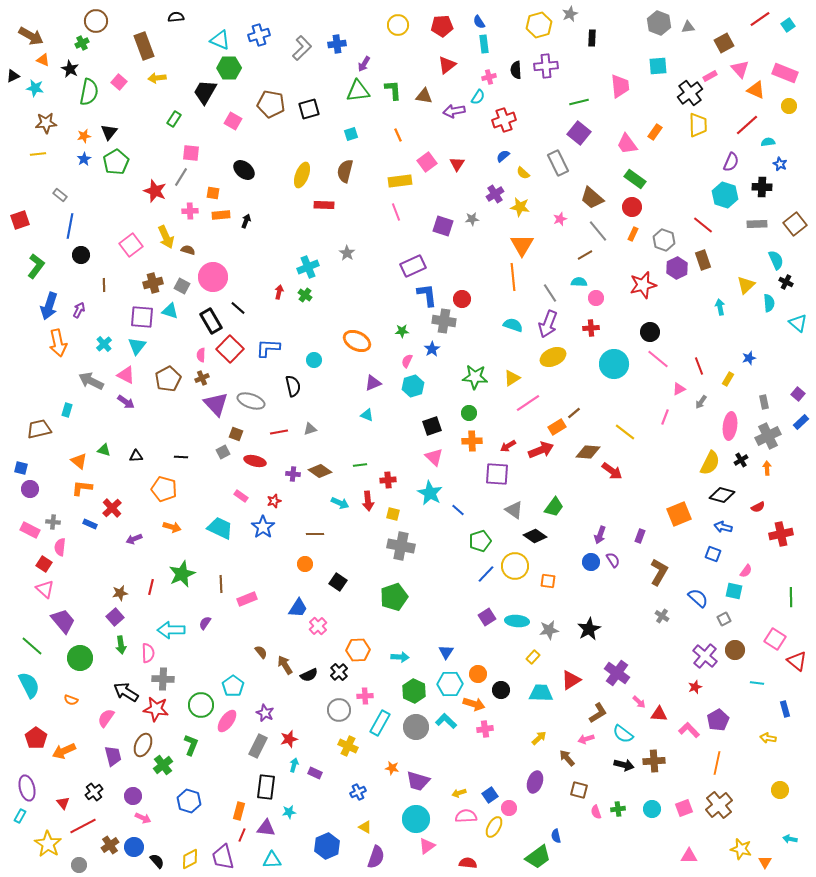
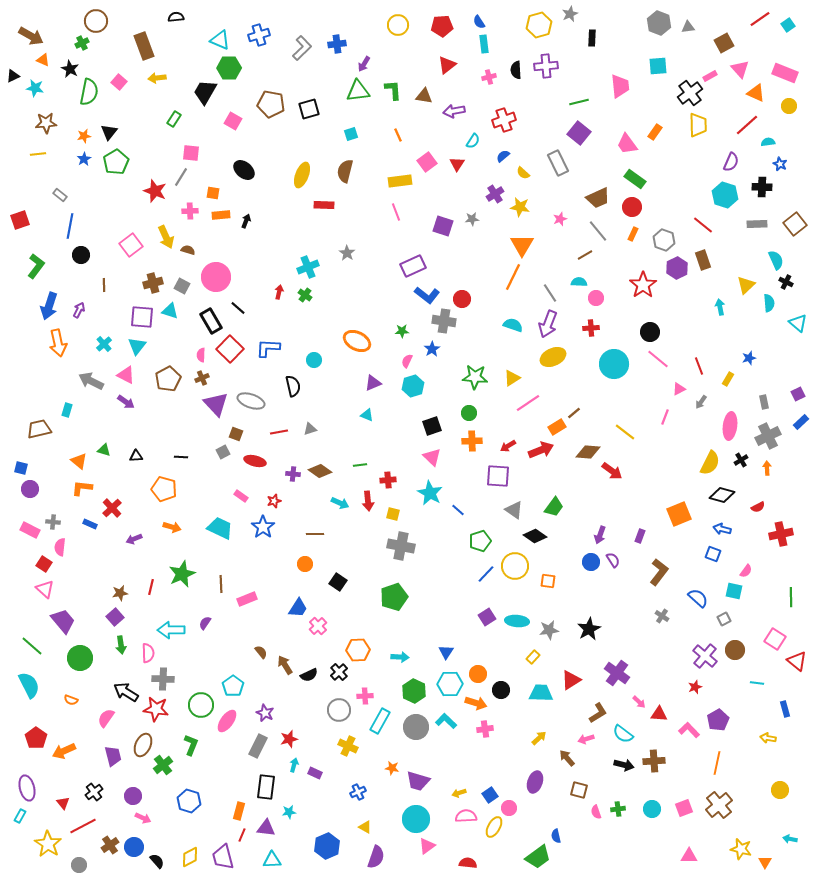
orange triangle at (756, 90): moved 3 px down
cyan semicircle at (478, 97): moved 5 px left, 44 px down
brown trapezoid at (592, 198): moved 6 px right; rotated 65 degrees counterclockwise
pink circle at (213, 277): moved 3 px right
orange line at (513, 277): rotated 32 degrees clockwise
red star at (643, 285): rotated 20 degrees counterclockwise
blue L-shape at (427, 295): rotated 135 degrees clockwise
purple square at (798, 394): rotated 24 degrees clockwise
pink triangle at (434, 457): moved 2 px left
purple square at (497, 474): moved 1 px right, 2 px down
blue arrow at (723, 527): moved 1 px left, 2 px down
brown L-shape at (659, 572): rotated 8 degrees clockwise
orange arrow at (474, 704): moved 2 px right, 1 px up
cyan rectangle at (380, 723): moved 2 px up
yellow diamond at (190, 859): moved 2 px up
